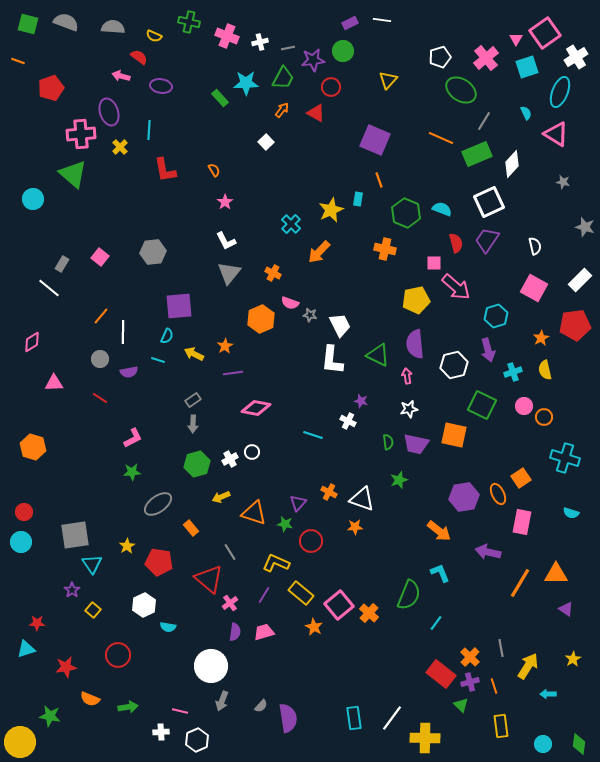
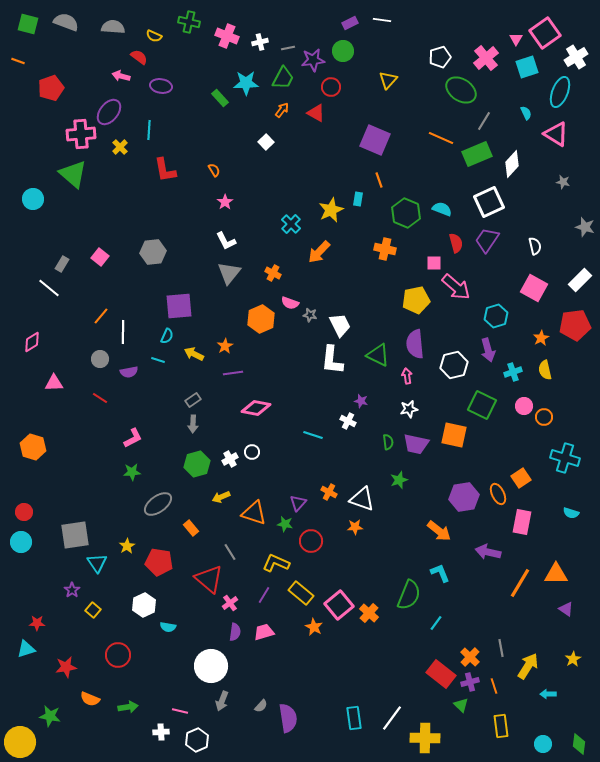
purple ellipse at (109, 112): rotated 56 degrees clockwise
cyan triangle at (92, 564): moved 5 px right, 1 px up
